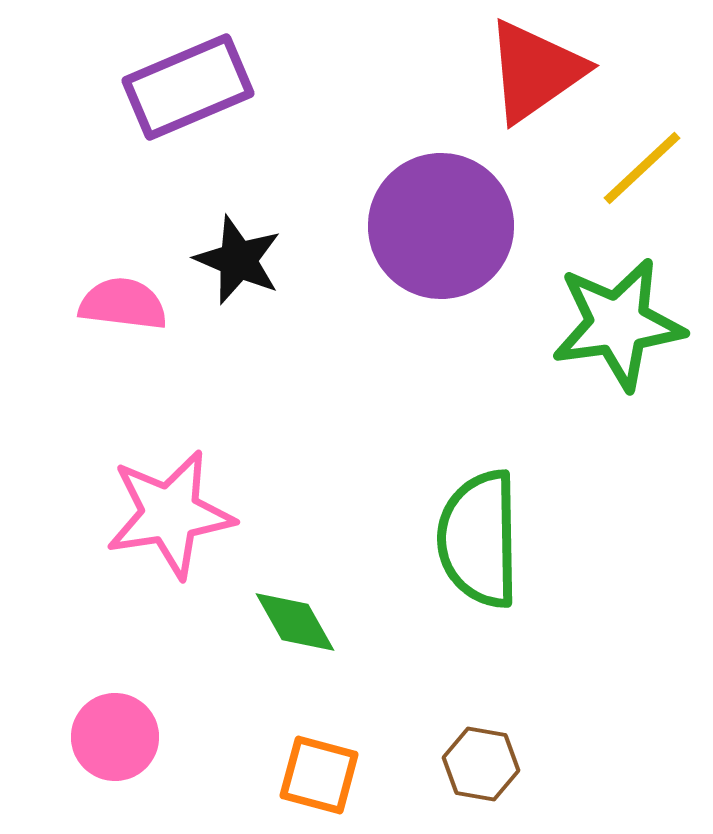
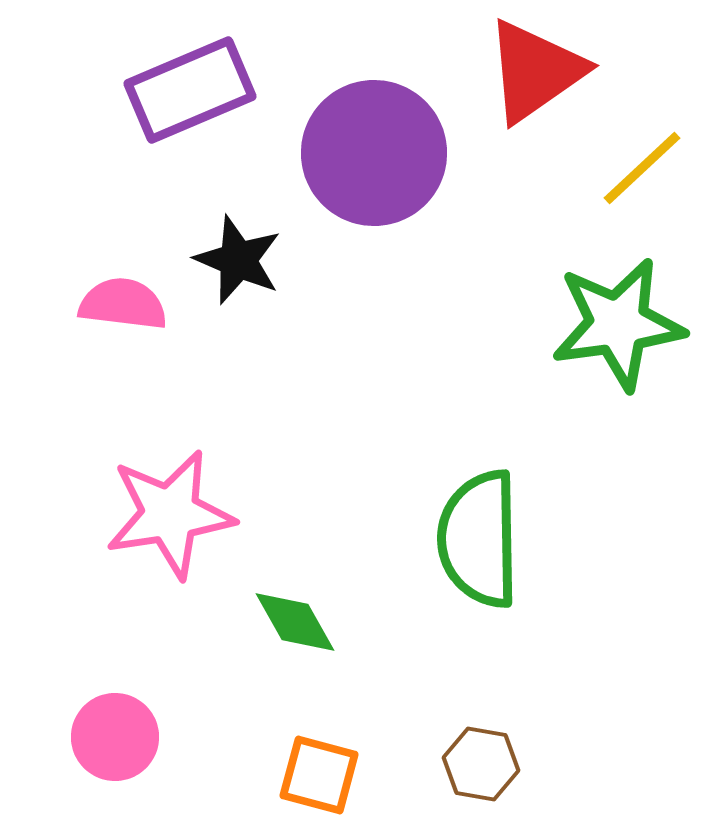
purple rectangle: moved 2 px right, 3 px down
purple circle: moved 67 px left, 73 px up
